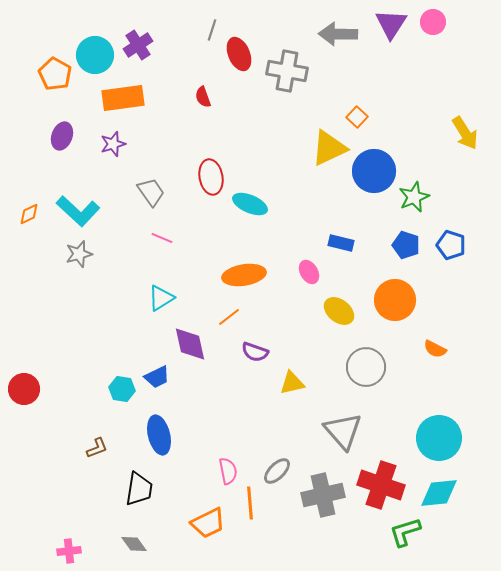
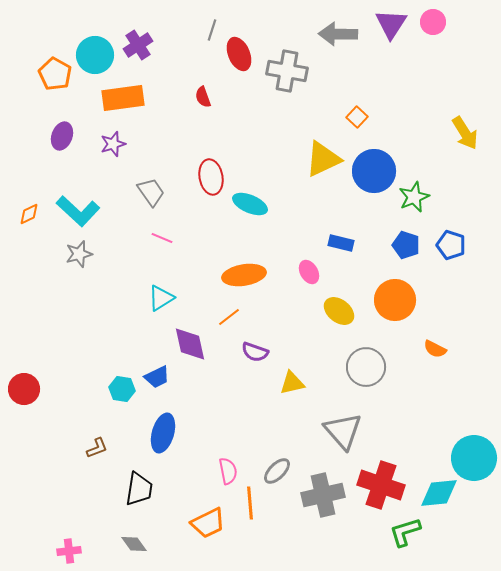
yellow triangle at (329, 148): moved 6 px left, 11 px down
blue ellipse at (159, 435): moved 4 px right, 2 px up; rotated 30 degrees clockwise
cyan circle at (439, 438): moved 35 px right, 20 px down
